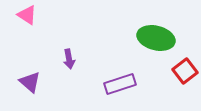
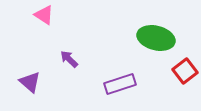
pink triangle: moved 17 px right
purple arrow: rotated 144 degrees clockwise
